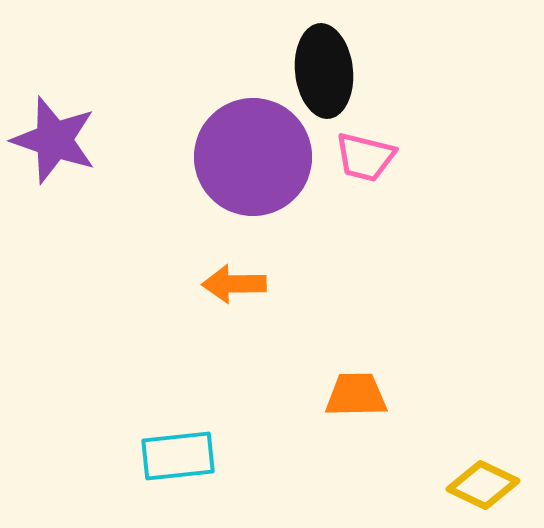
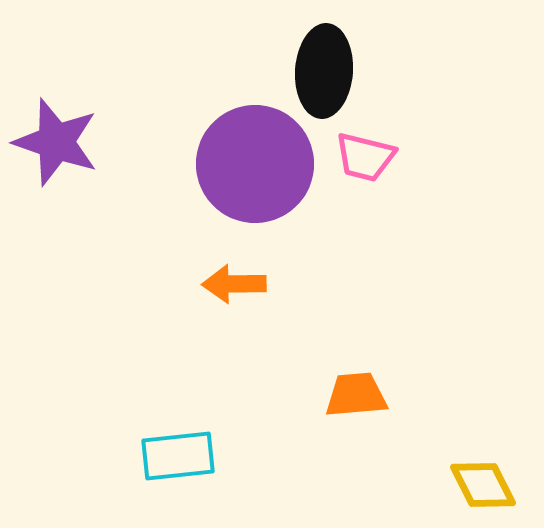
black ellipse: rotated 10 degrees clockwise
purple star: moved 2 px right, 2 px down
purple circle: moved 2 px right, 7 px down
orange trapezoid: rotated 4 degrees counterclockwise
yellow diamond: rotated 38 degrees clockwise
